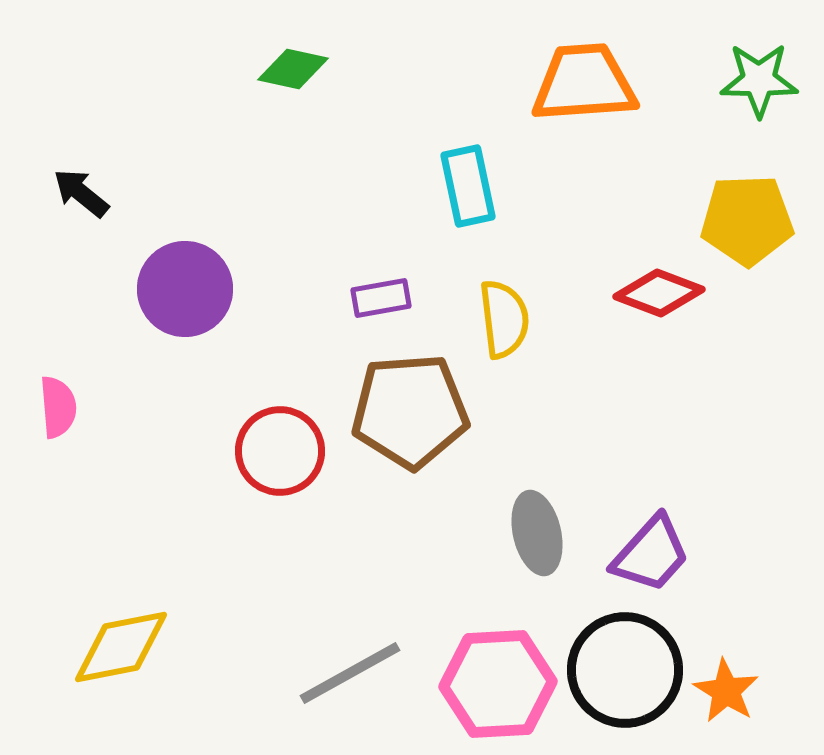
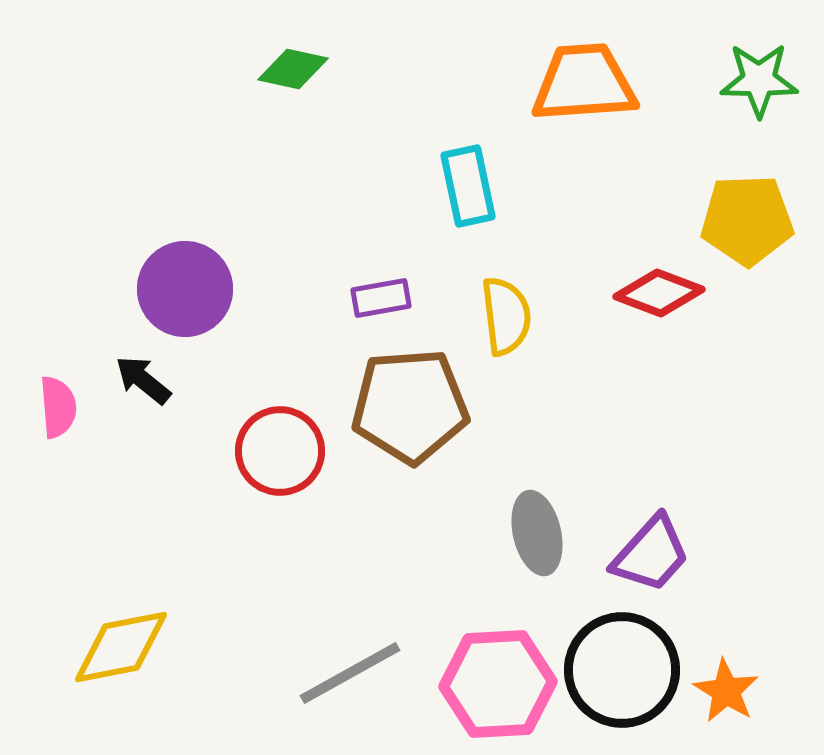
black arrow: moved 62 px right, 187 px down
yellow semicircle: moved 2 px right, 3 px up
brown pentagon: moved 5 px up
black circle: moved 3 px left
